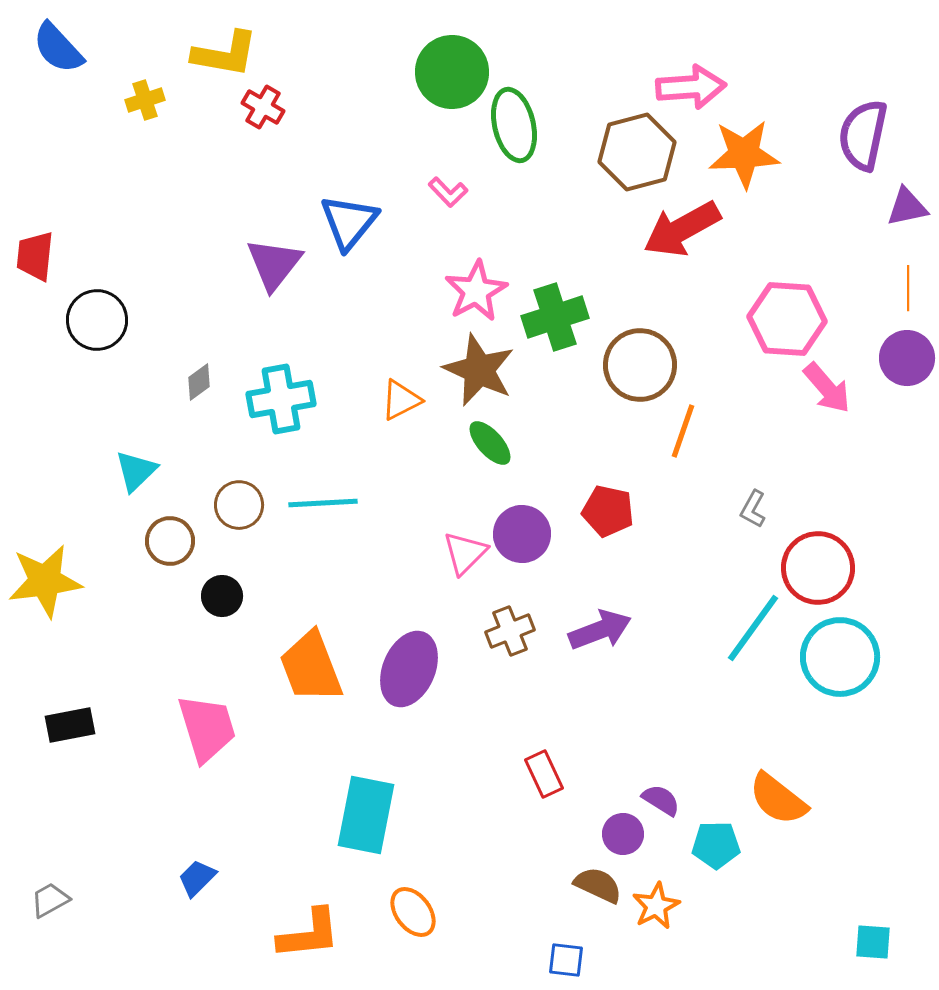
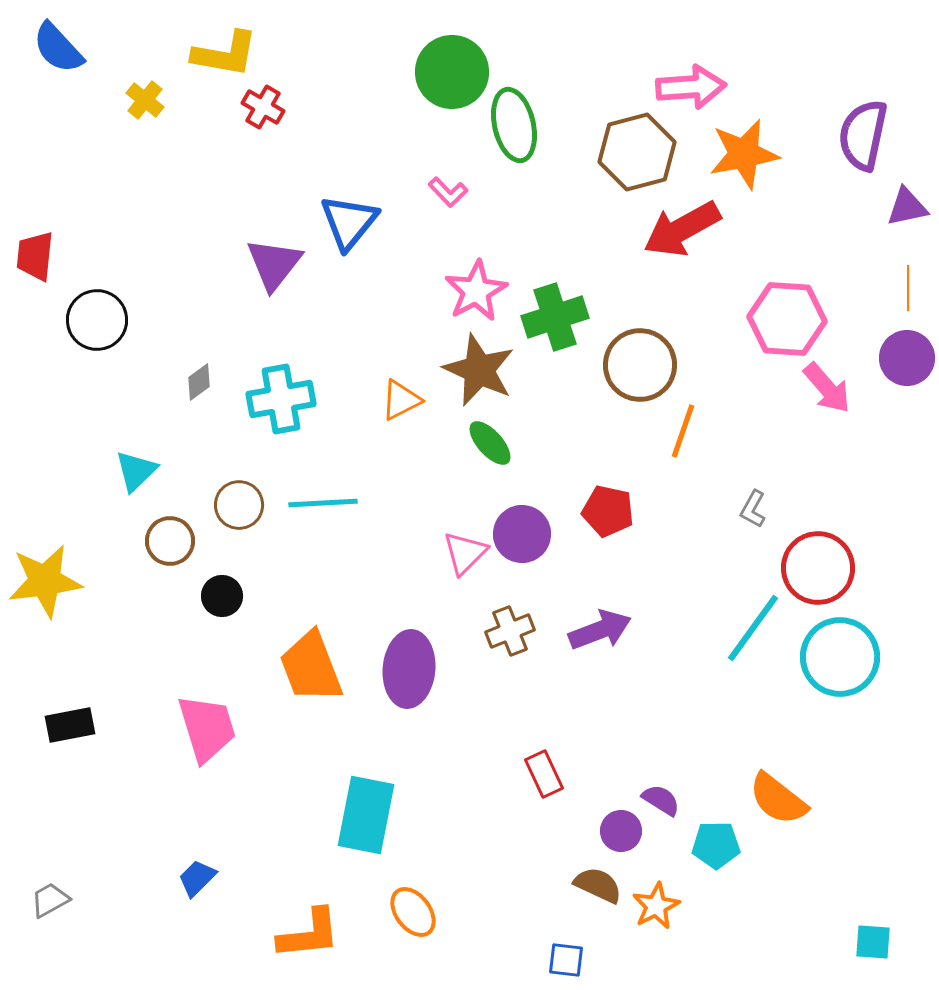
yellow cross at (145, 100): rotated 33 degrees counterclockwise
orange star at (744, 154): rotated 8 degrees counterclockwise
purple ellipse at (409, 669): rotated 18 degrees counterclockwise
purple circle at (623, 834): moved 2 px left, 3 px up
